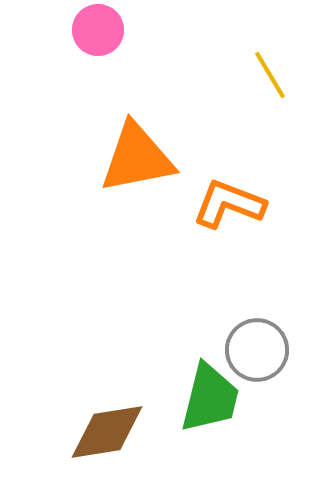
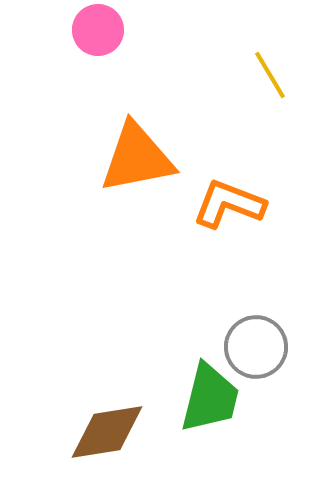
gray circle: moved 1 px left, 3 px up
